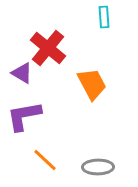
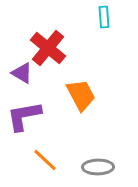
orange trapezoid: moved 11 px left, 11 px down
